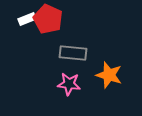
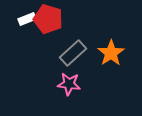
red pentagon: rotated 8 degrees counterclockwise
gray rectangle: rotated 48 degrees counterclockwise
orange star: moved 2 px right, 22 px up; rotated 20 degrees clockwise
